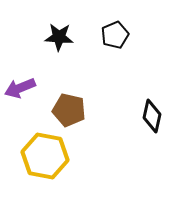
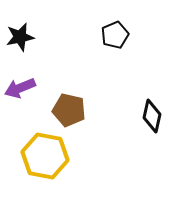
black star: moved 39 px left; rotated 16 degrees counterclockwise
